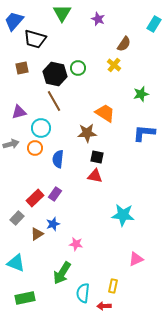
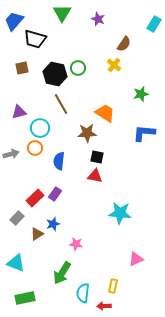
brown line: moved 7 px right, 3 px down
cyan circle: moved 1 px left
gray arrow: moved 10 px down
blue semicircle: moved 1 px right, 2 px down
cyan star: moved 3 px left, 2 px up
